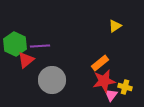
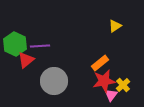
gray circle: moved 2 px right, 1 px down
yellow cross: moved 2 px left, 2 px up; rotated 32 degrees clockwise
